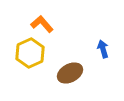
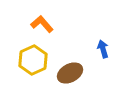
yellow hexagon: moved 3 px right, 7 px down
